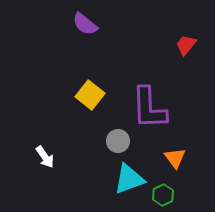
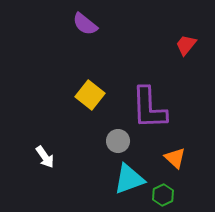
orange triangle: rotated 10 degrees counterclockwise
